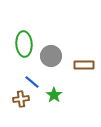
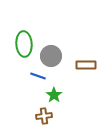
brown rectangle: moved 2 px right
blue line: moved 6 px right, 6 px up; rotated 21 degrees counterclockwise
brown cross: moved 23 px right, 17 px down
